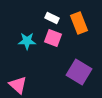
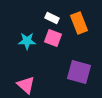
purple square: rotated 15 degrees counterclockwise
pink triangle: moved 8 px right
